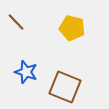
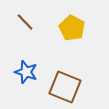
brown line: moved 9 px right
yellow pentagon: rotated 15 degrees clockwise
